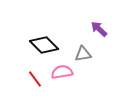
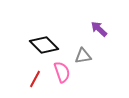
gray triangle: moved 2 px down
pink semicircle: rotated 80 degrees clockwise
red line: rotated 66 degrees clockwise
